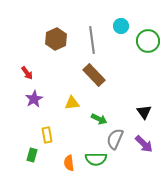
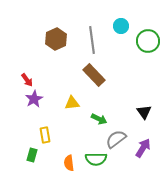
red arrow: moved 7 px down
yellow rectangle: moved 2 px left
gray semicircle: moved 1 px right; rotated 30 degrees clockwise
purple arrow: moved 1 px left, 4 px down; rotated 102 degrees counterclockwise
